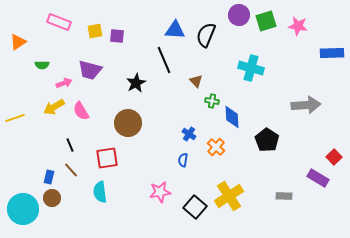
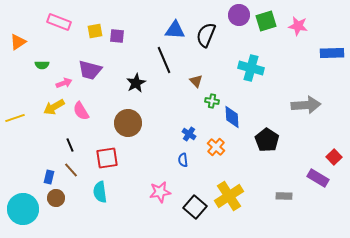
blue semicircle at (183, 160): rotated 16 degrees counterclockwise
brown circle at (52, 198): moved 4 px right
